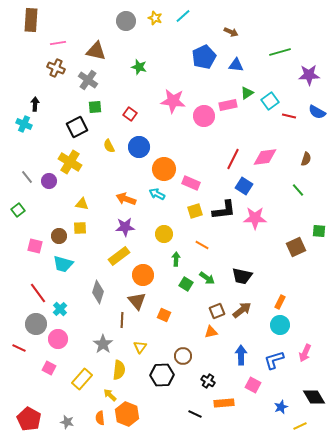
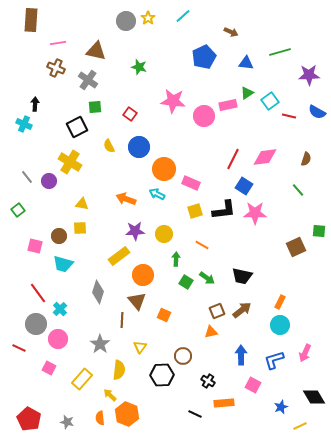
yellow star at (155, 18): moved 7 px left; rotated 16 degrees clockwise
blue triangle at (236, 65): moved 10 px right, 2 px up
pink star at (255, 218): moved 5 px up
purple star at (125, 227): moved 10 px right, 4 px down
green square at (186, 284): moved 2 px up
gray star at (103, 344): moved 3 px left
